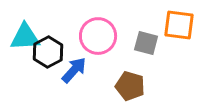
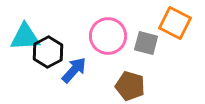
orange square: moved 4 px left, 2 px up; rotated 20 degrees clockwise
pink circle: moved 10 px right
